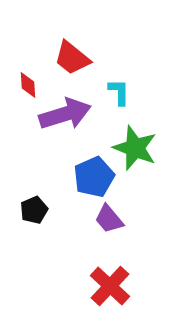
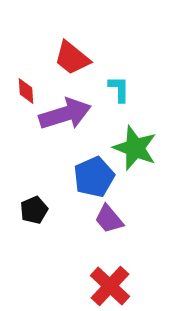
red diamond: moved 2 px left, 6 px down
cyan L-shape: moved 3 px up
